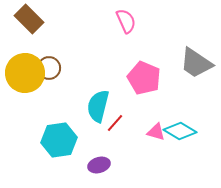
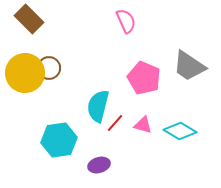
gray trapezoid: moved 7 px left, 3 px down
pink triangle: moved 13 px left, 7 px up
